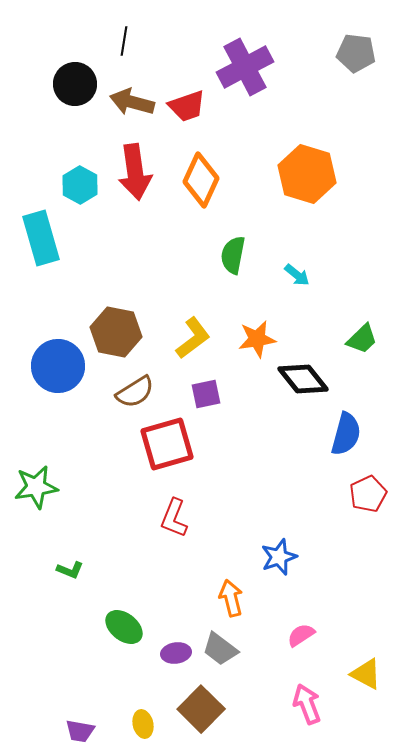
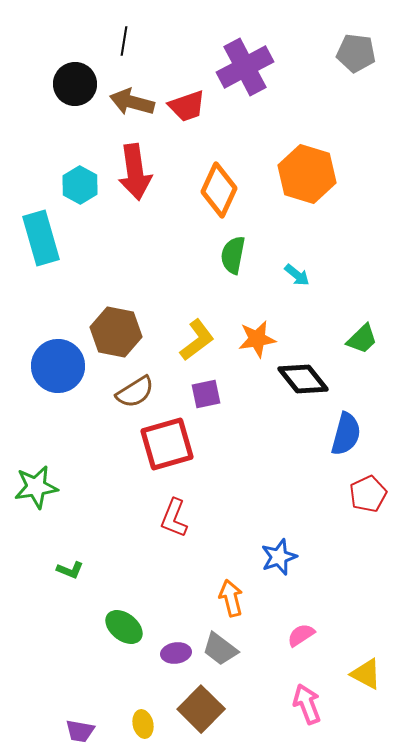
orange diamond: moved 18 px right, 10 px down
yellow L-shape: moved 4 px right, 2 px down
